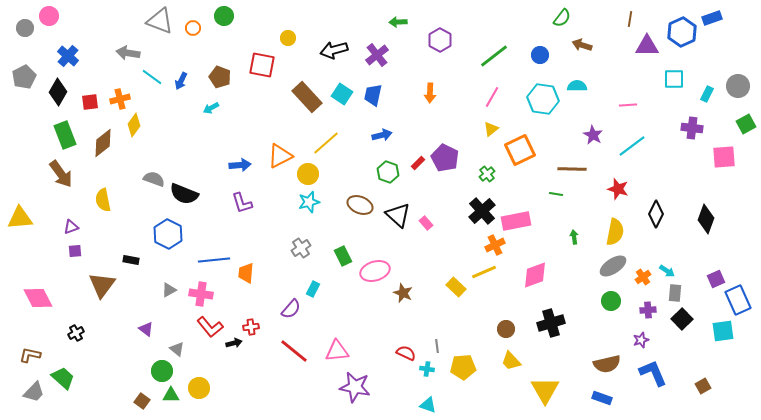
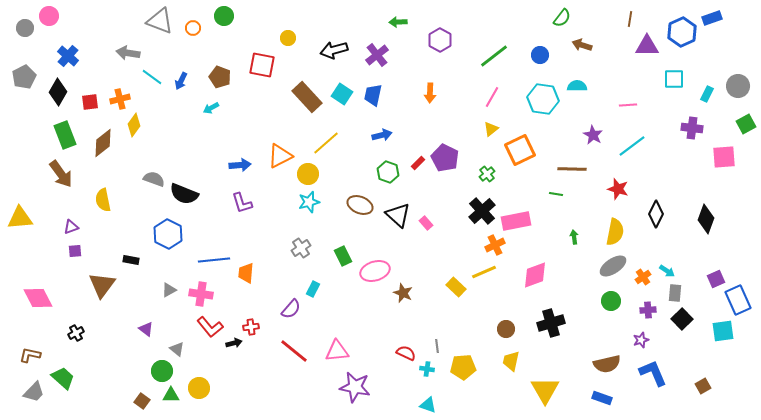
yellow trapezoid at (511, 361): rotated 55 degrees clockwise
